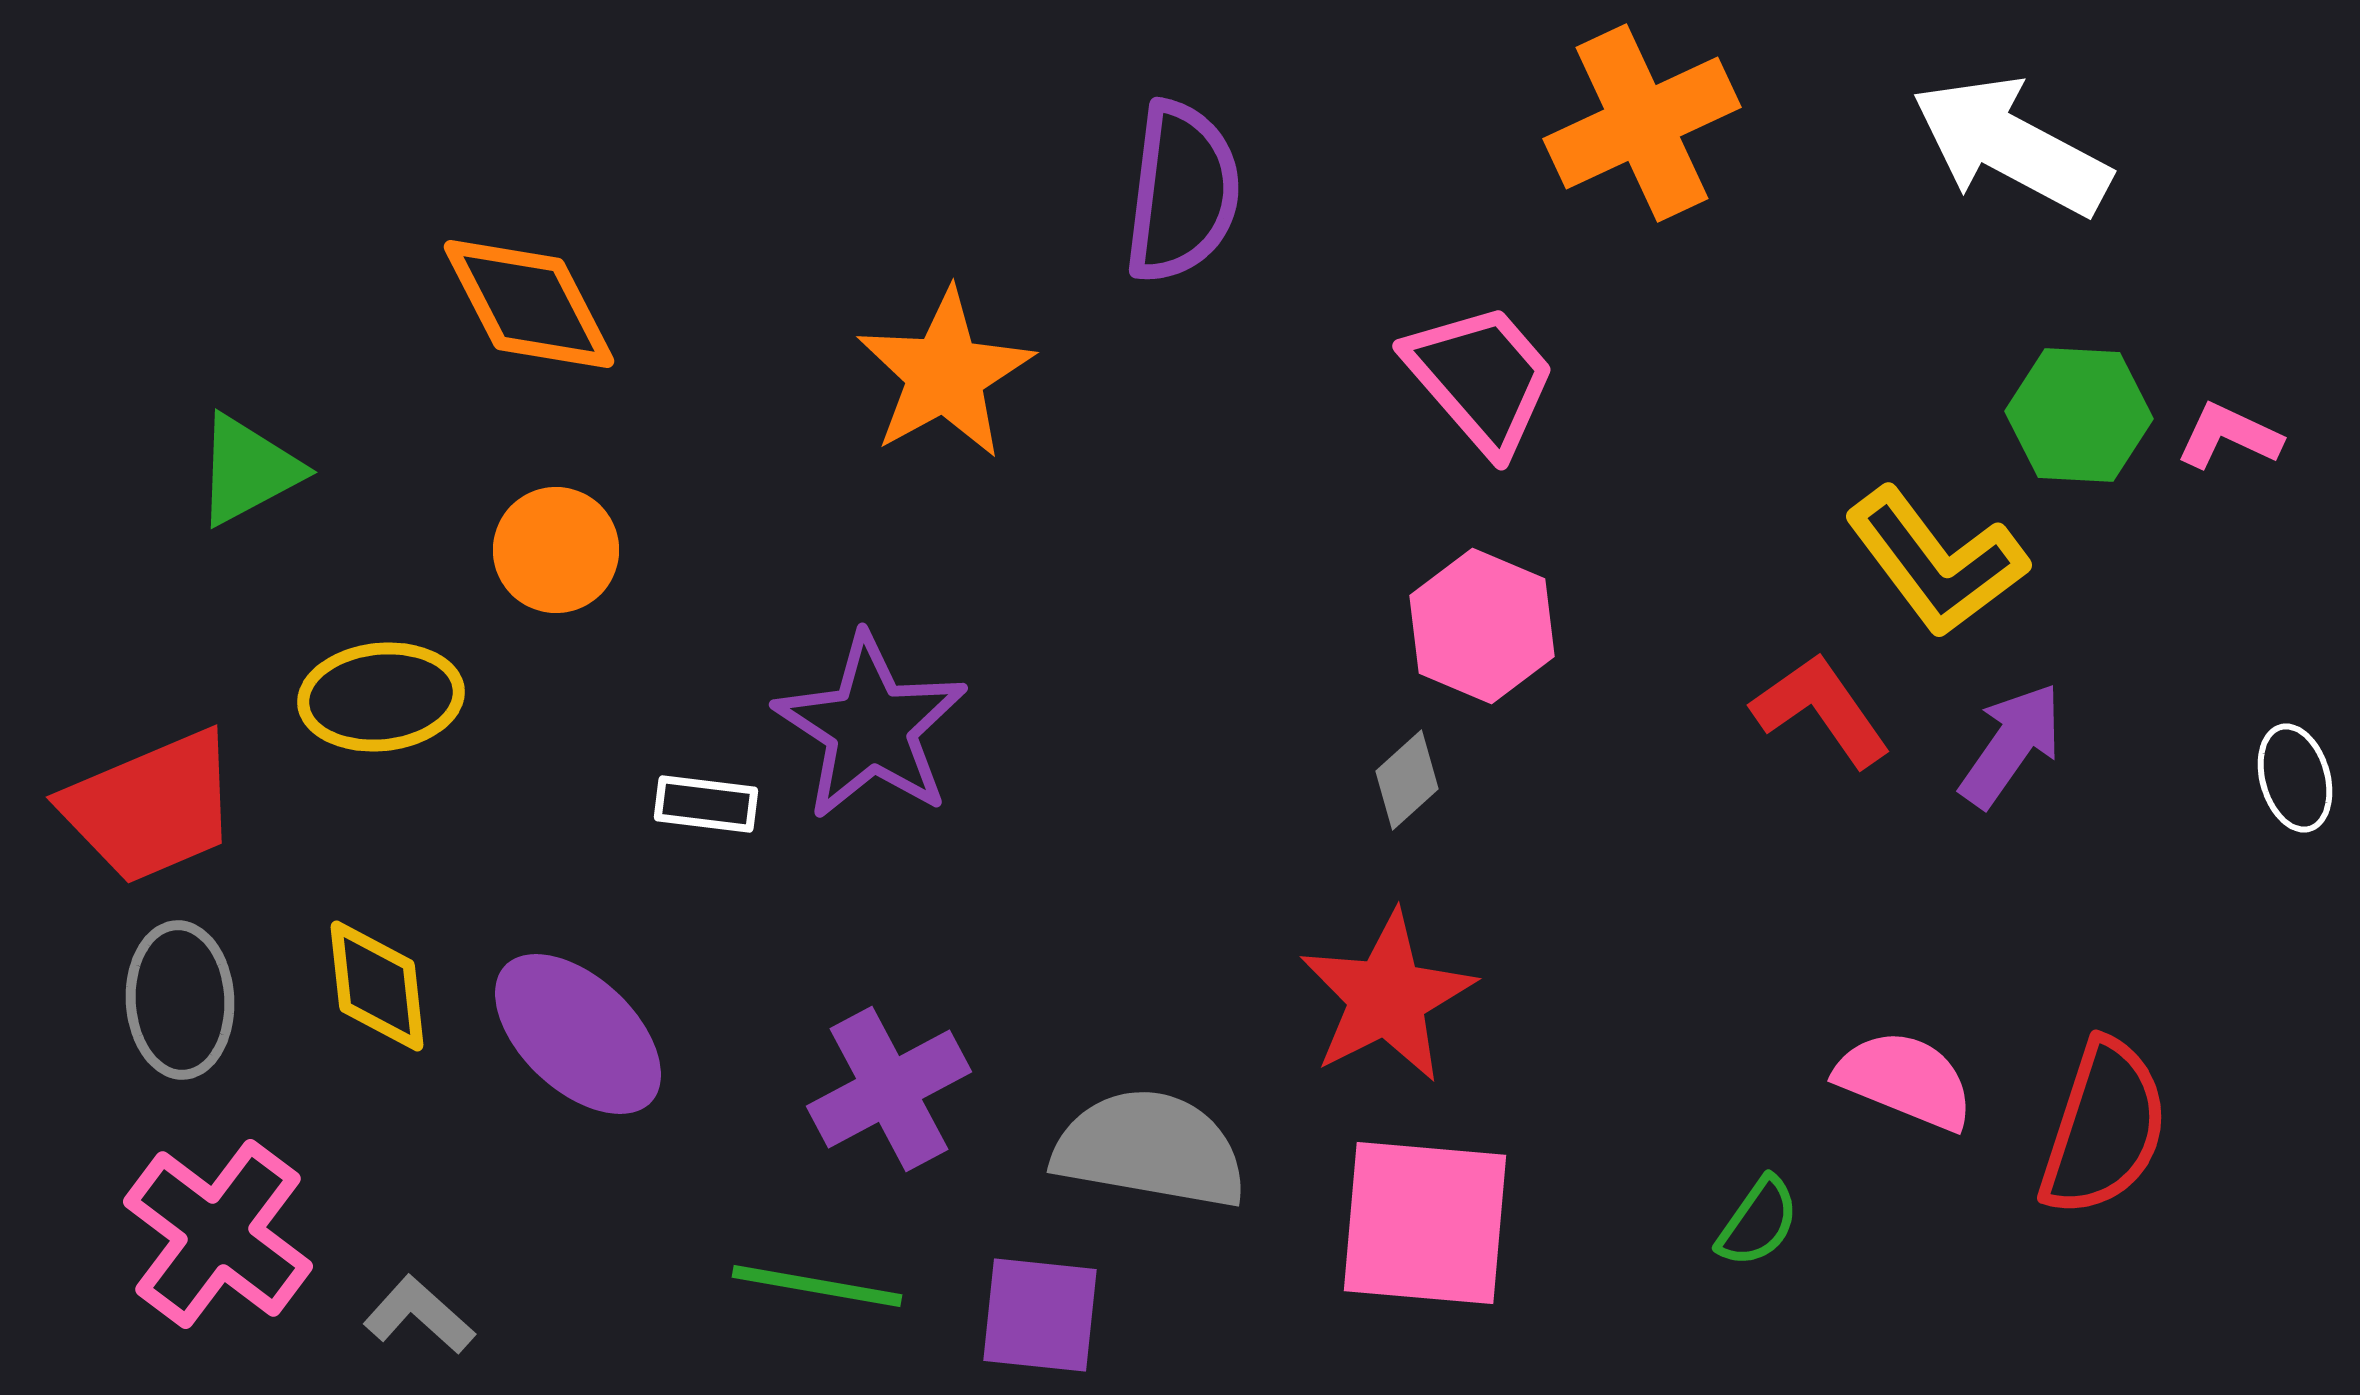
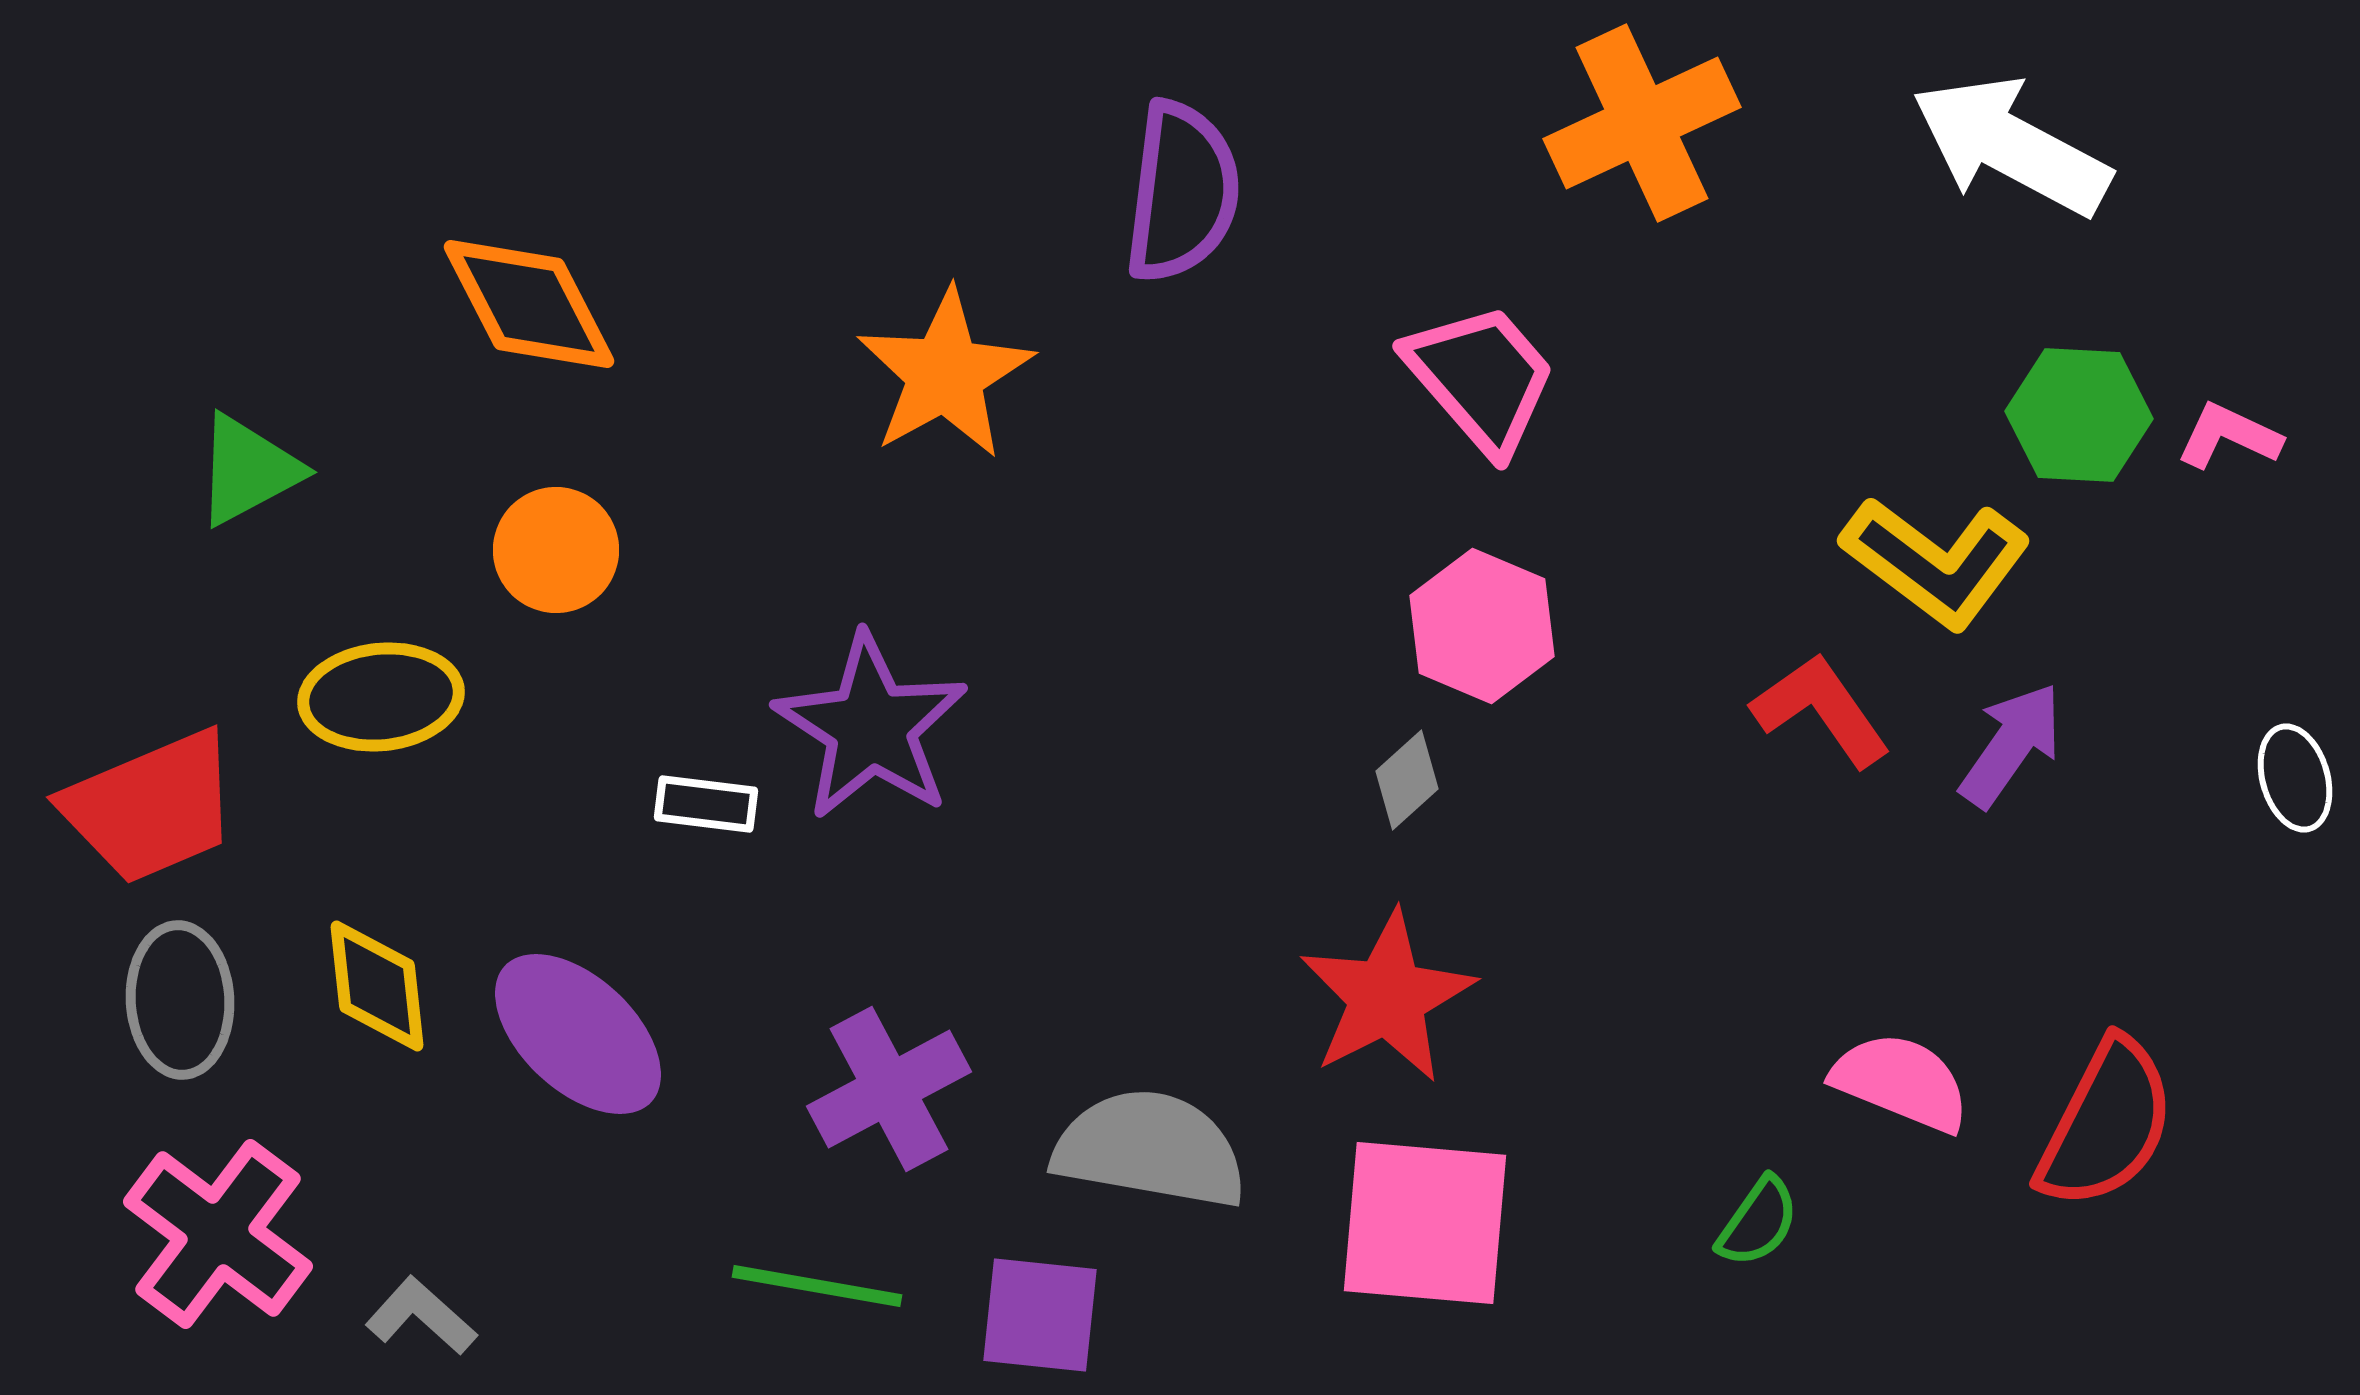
yellow L-shape: rotated 16 degrees counterclockwise
pink semicircle: moved 4 px left, 2 px down
red semicircle: moved 2 px right, 4 px up; rotated 9 degrees clockwise
gray L-shape: moved 2 px right, 1 px down
